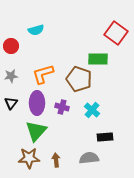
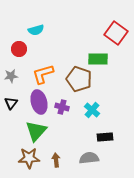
red circle: moved 8 px right, 3 px down
purple ellipse: moved 2 px right, 1 px up; rotated 15 degrees counterclockwise
